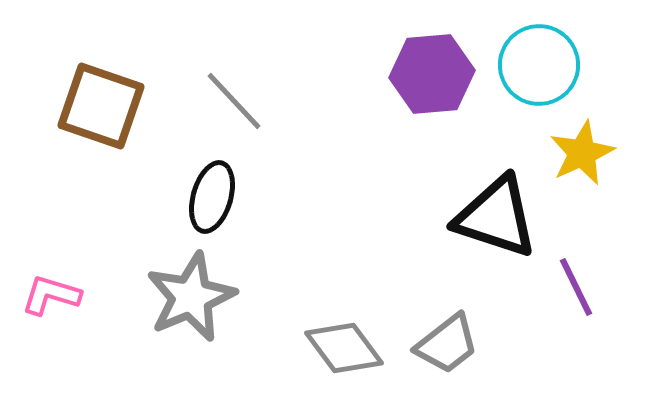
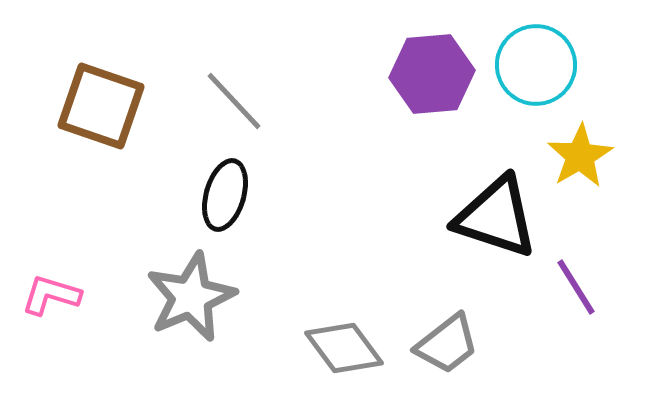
cyan circle: moved 3 px left
yellow star: moved 2 px left, 3 px down; rotated 6 degrees counterclockwise
black ellipse: moved 13 px right, 2 px up
purple line: rotated 6 degrees counterclockwise
